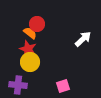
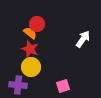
white arrow: rotated 12 degrees counterclockwise
red star: moved 2 px right
yellow circle: moved 1 px right, 5 px down
